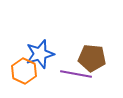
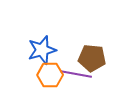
blue star: moved 2 px right, 4 px up
orange hexagon: moved 26 px right, 4 px down; rotated 25 degrees counterclockwise
